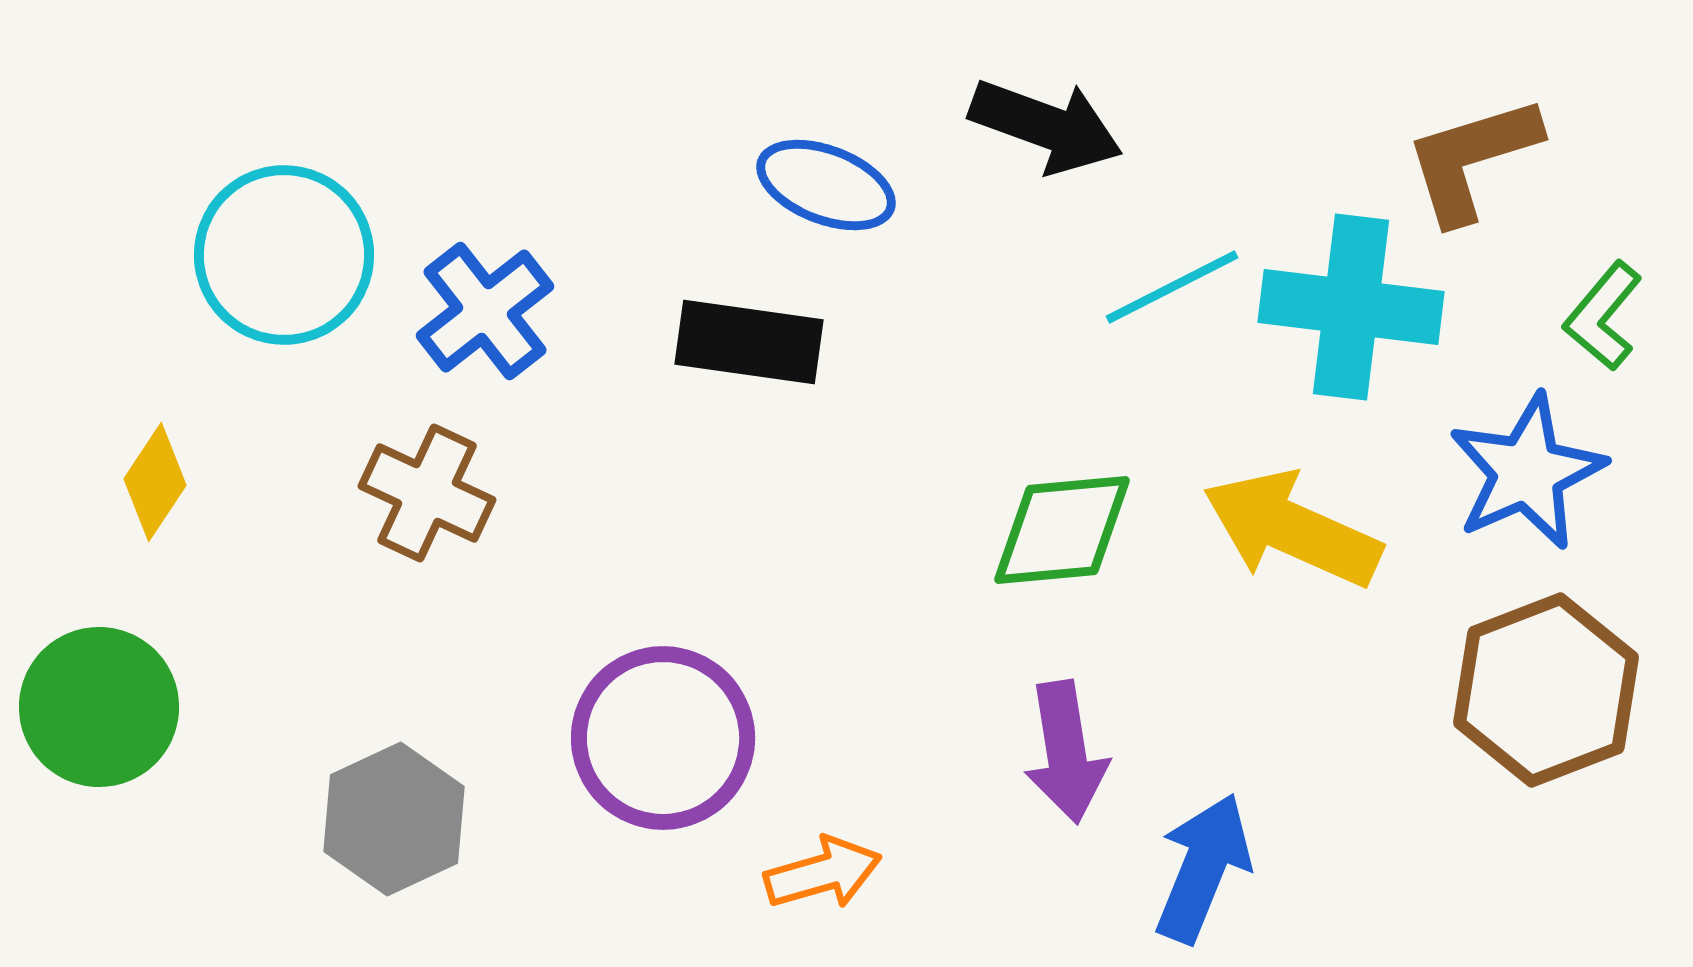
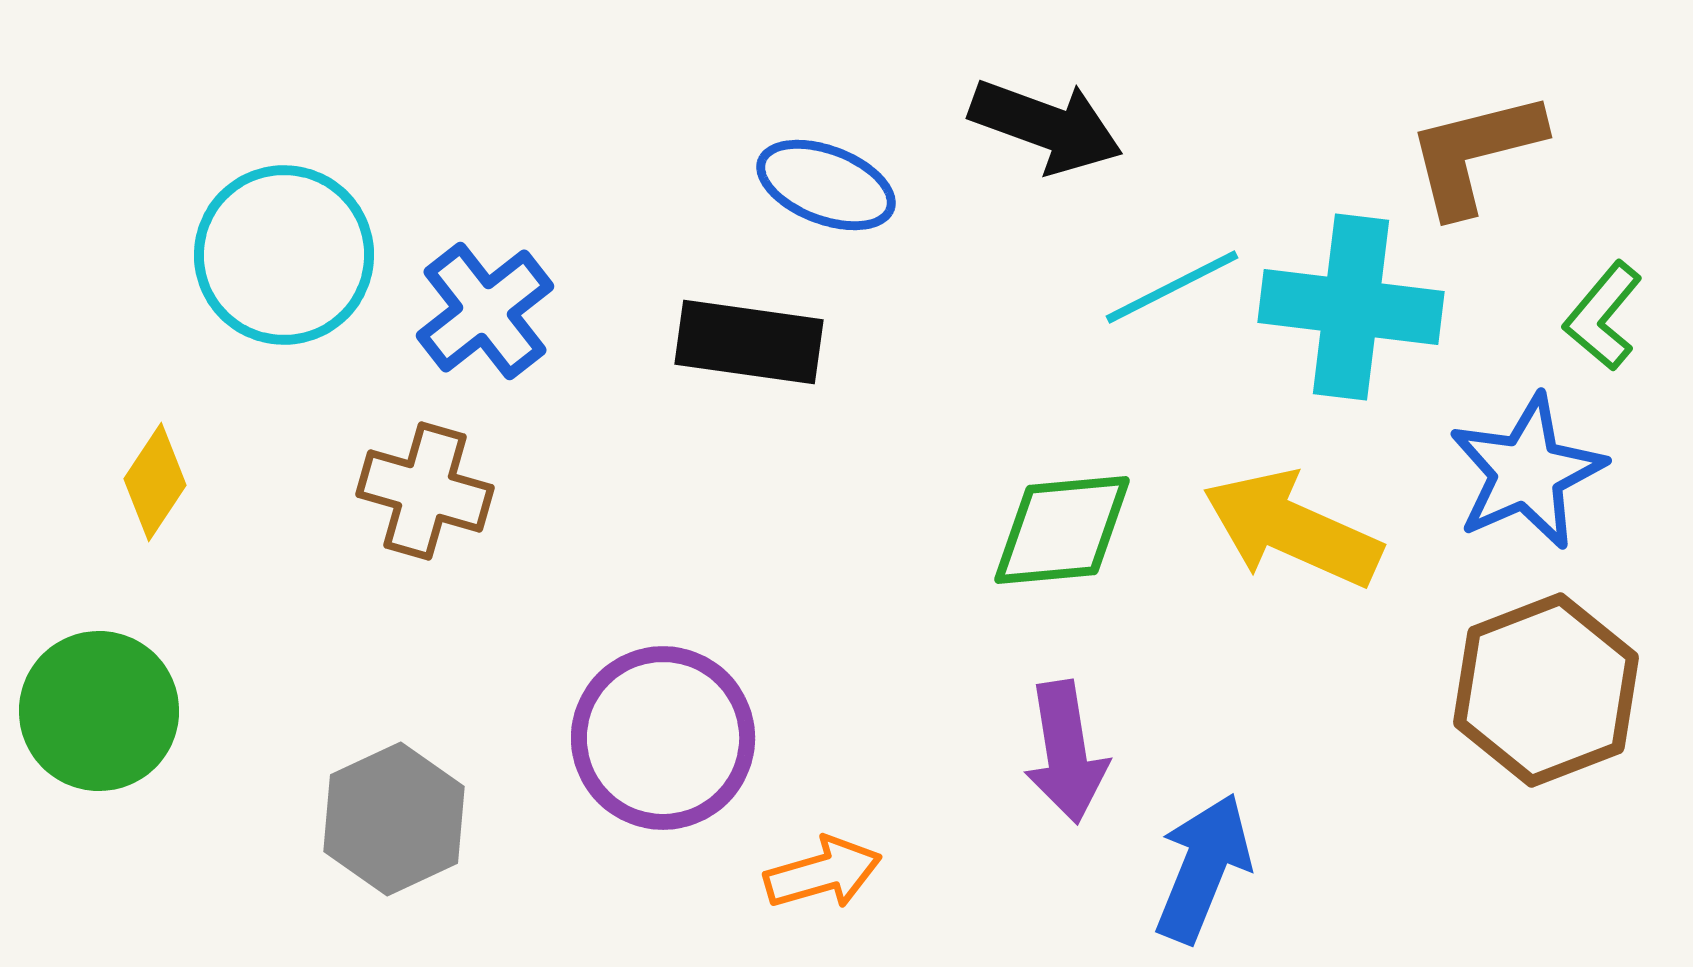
brown L-shape: moved 3 px right, 6 px up; rotated 3 degrees clockwise
brown cross: moved 2 px left, 2 px up; rotated 9 degrees counterclockwise
green circle: moved 4 px down
